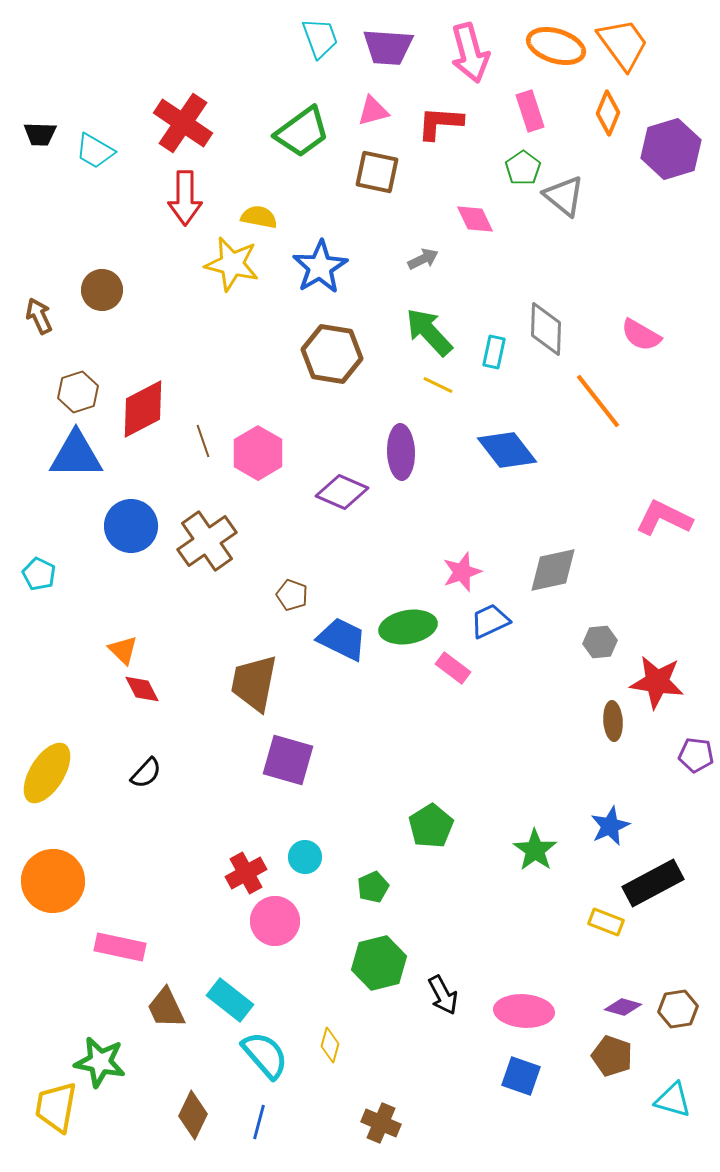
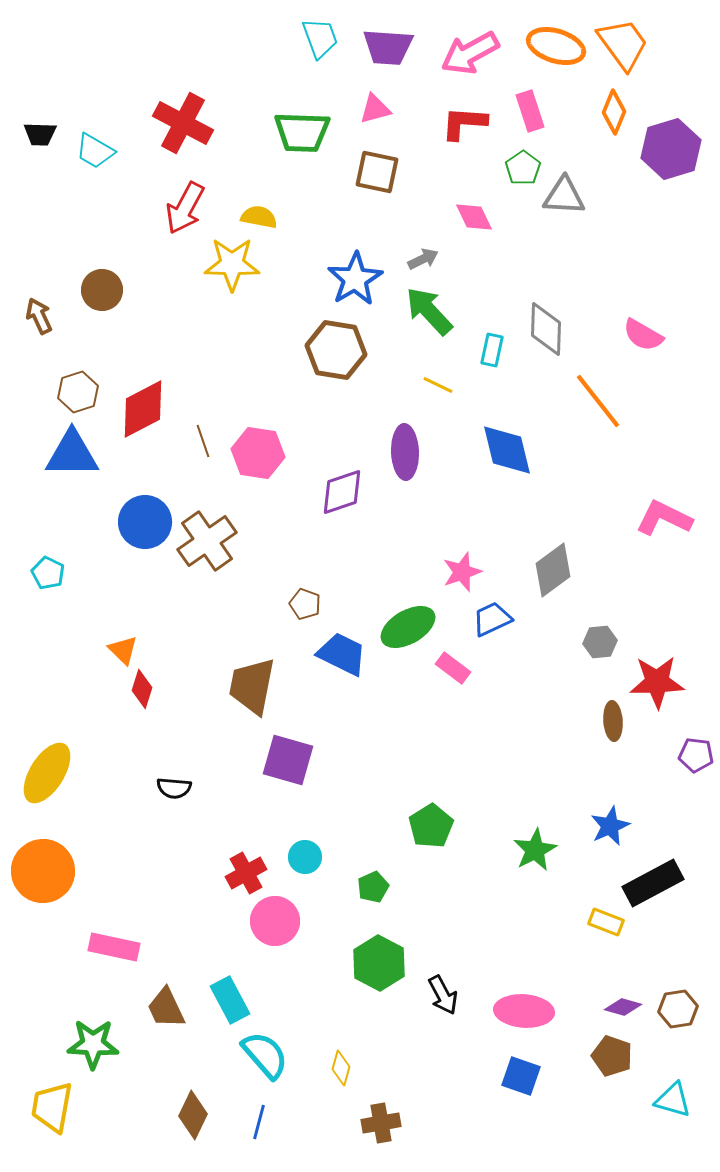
pink arrow at (470, 53): rotated 76 degrees clockwise
pink triangle at (373, 111): moved 2 px right, 2 px up
orange diamond at (608, 113): moved 6 px right, 1 px up
red cross at (183, 123): rotated 6 degrees counterclockwise
red L-shape at (440, 123): moved 24 px right
green trapezoid at (302, 132): rotated 38 degrees clockwise
gray triangle at (564, 196): rotated 36 degrees counterclockwise
red arrow at (185, 198): moved 10 px down; rotated 28 degrees clockwise
pink diamond at (475, 219): moved 1 px left, 2 px up
yellow star at (232, 264): rotated 12 degrees counterclockwise
blue star at (320, 267): moved 35 px right, 12 px down
green arrow at (429, 332): moved 21 px up
pink semicircle at (641, 335): moved 2 px right
cyan rectangle at (494, 352): moved 2 px left, 2 px up
brown hexagon at (332, 354): moved 4 px right, 4 px up
blue diamond at (507, 450): rotated 24 degrees clockwise
purple ellipse at (401, 452): moved 4 px right
pink hexagon at (258, 453): rotated 21 degrees counterclockwise
blue triangle at (76, 455): moved 4 px left, 1 px up
purple diamond at (342, 492): rotated 42 degrees counterclockwise
blue circle at (131, 526): moved 14 px right, 4 px up
gray diamond at (553, 570): rotated 24 degrees counterclockwise
cyan pentagon at (39, 574): moved 9 px right, 1 px up
brown pentagon at (292, 595): moved 13 px right, 9 px down
blue trapezoid at (490, 621): moved 2 px right, 2 px up
green ellipse at (408, 627): rotated 20 degrees counterclockwise
blue trapezoid at (342, 639): moved 15 px down
red star at (657, 682): rotated 10 degrees counterclockwise
brown trapezoid at (254, 683): moved 2 px left, 3 px down
red diamond at (142, 689): rotated 45 degrees clockwise
black semicircle at (146, 773): moved 28 px right, 15 px down; rotated 52 degrees clockwise
green star at (535, 850): rotated 9 degrees clockwise
orange circle at (53, 881): moved 10 px left, 10 px up
pink rectangle at (120, 947): moved 6 px left
green hexagon at (379, 963): rotated 18 degrees counterclockwise
cyan rectangle at (230, 1000): rotated 24 degrees clockwise
yellow diamond at (330, 1045): moved 11 px right, 23 px down
green star at (100, 1062): moved 7 px left, 18 px up; rotated 9 degrees counterclockwise
yellow trapezoid at (56, 1107): moved 4 px left
brown cross at (381, 1123): rotated 33 degrees counterclockwise
